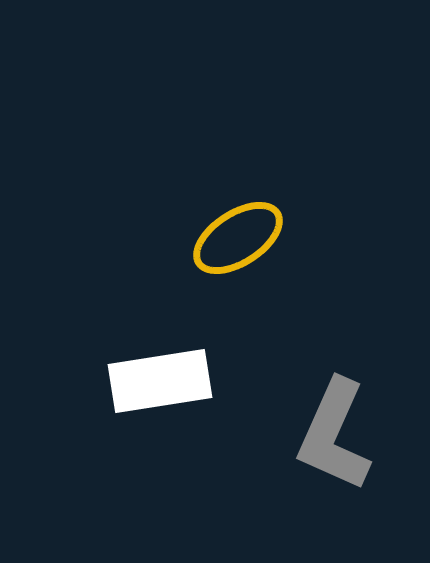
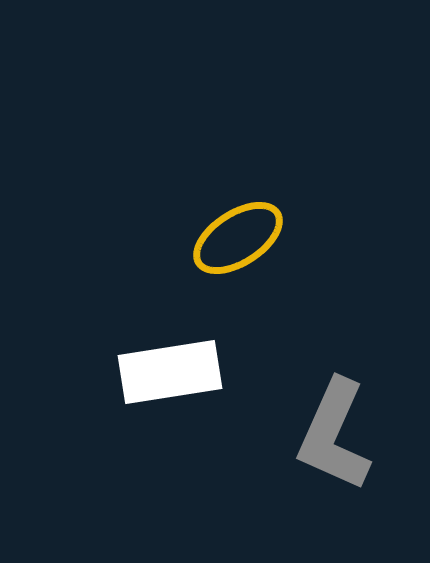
white rectangle: moved 10 px right, 9 px up
